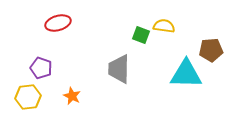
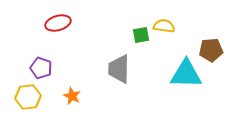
green square: rotated 30 degrees counterclockwise
